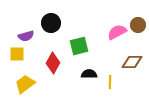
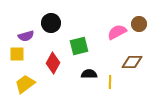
brown circle: moved 1 px right, 1 px up
